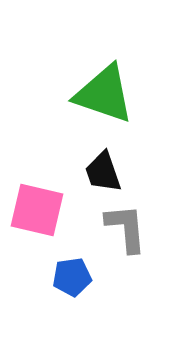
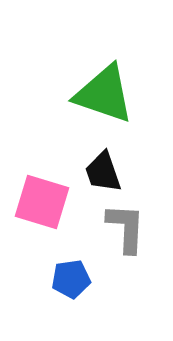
pink square: moved 5 px right, 8 px up; rotated 4 degrees clockwise
gray L-shape: rotated 8 degrees clockwise
blue pentagon: moved 1 px left, 2 px down
